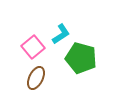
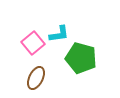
cyan L-shape: moved 2 px left; rotated 25 degrees clockwise
pink square: moved 4 px up
